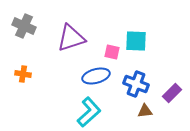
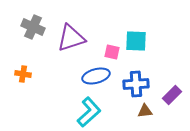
gray cross: moved 9 px right, 1 px down
blue cross: rotated 25 degrees counterclockwise
purple rectangle: moved 2 px down
